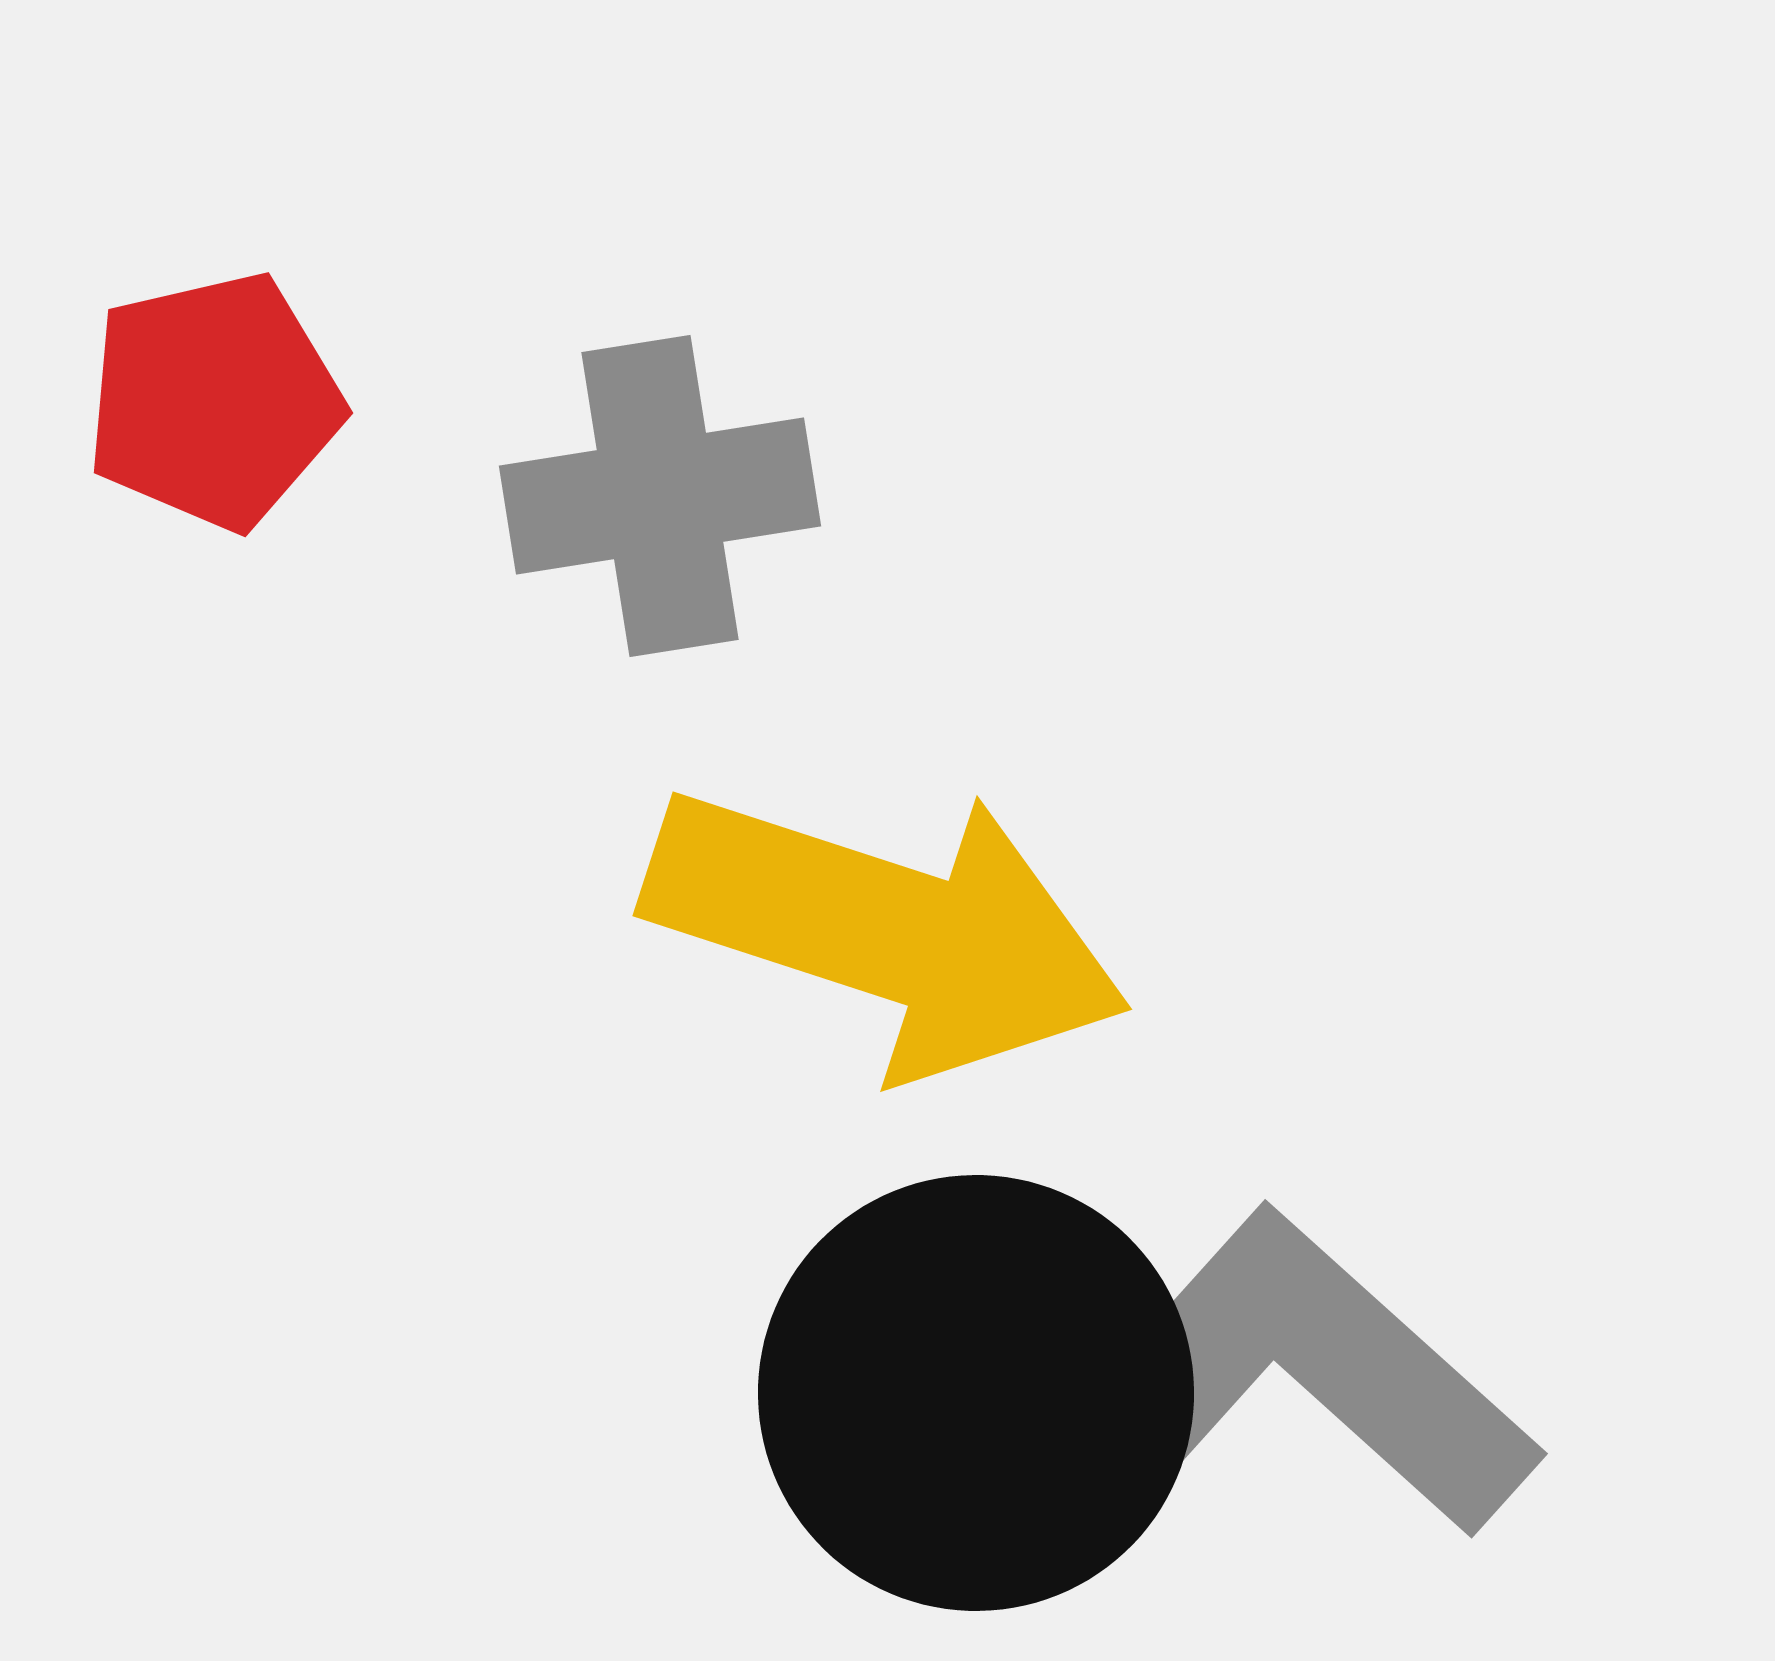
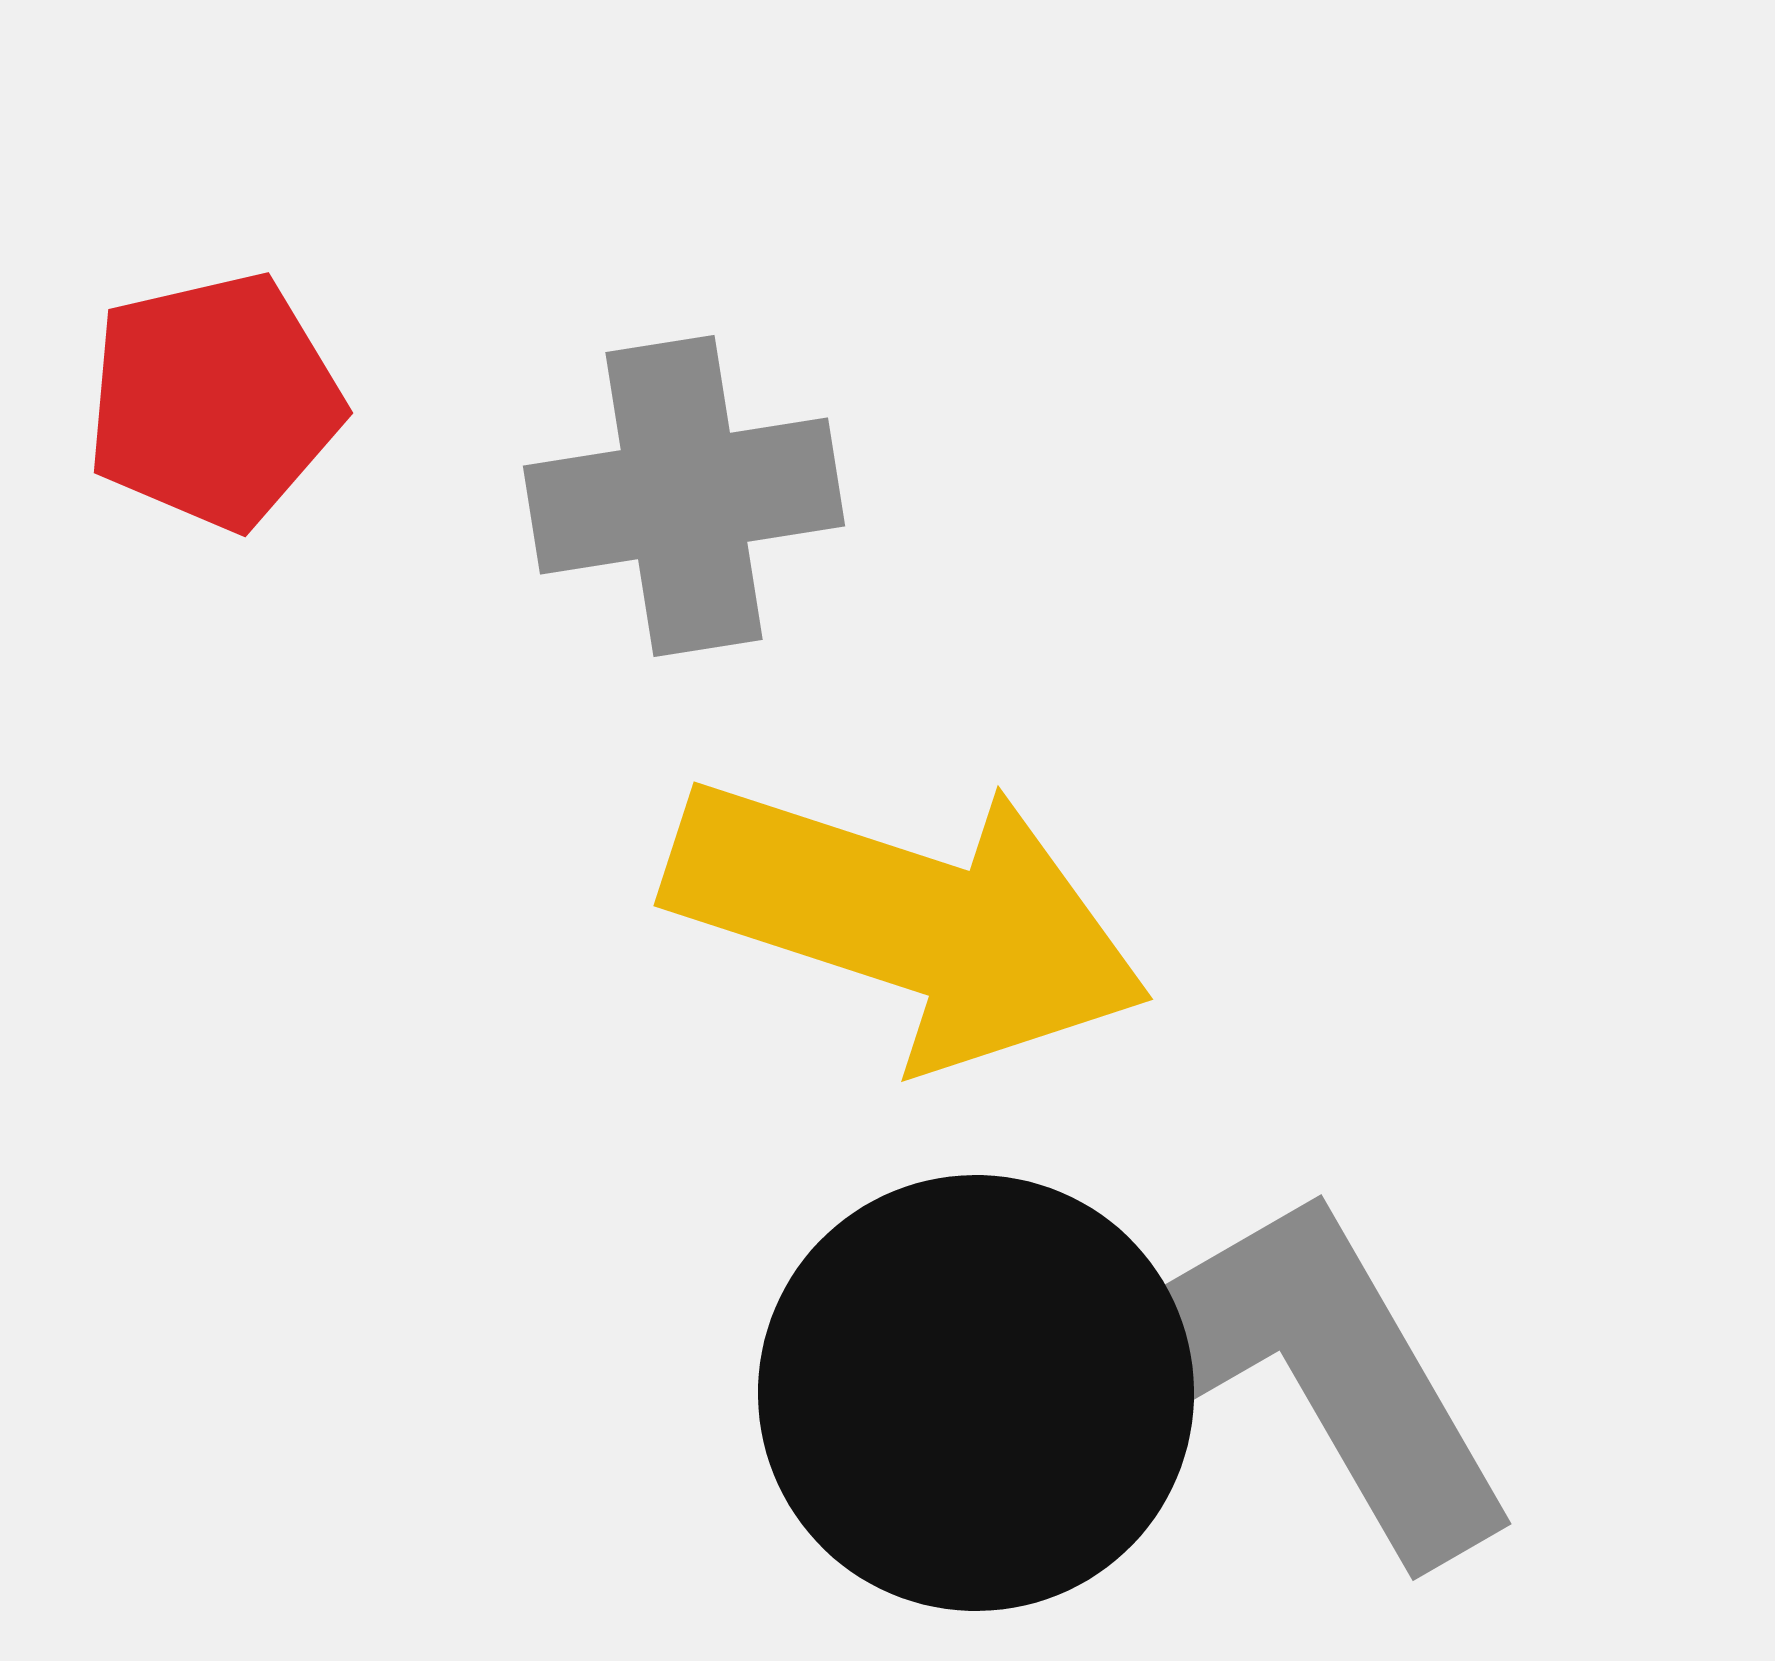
gray cross: moved 24 px right
yellow arrow: moved 21 px right, 10 px up
gray L-shape: rotated 18 degrees clockwise
